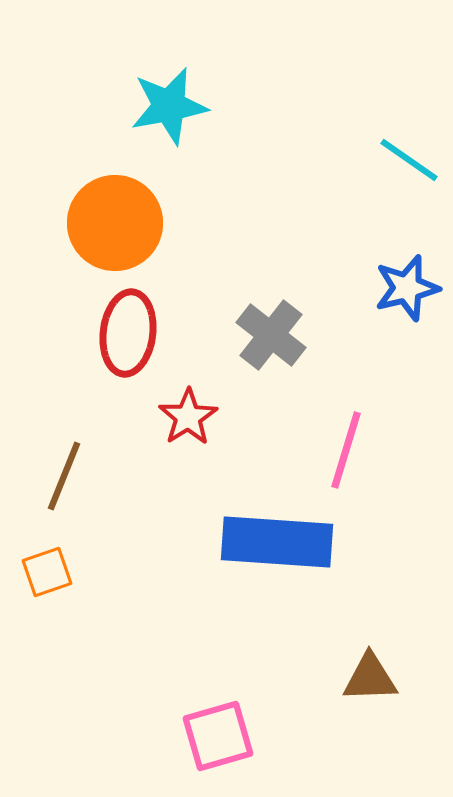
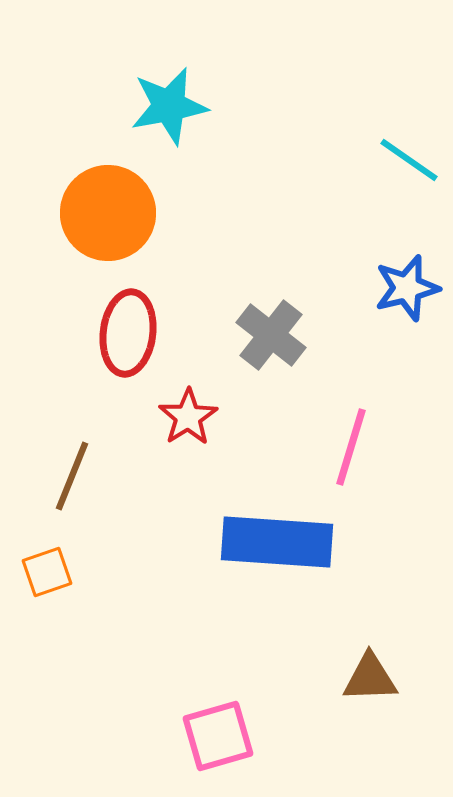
orange circle: moved 7 px left, 10 px up
pink line: moved 5 px right, 3 px up
brown line: moved 8 px right
